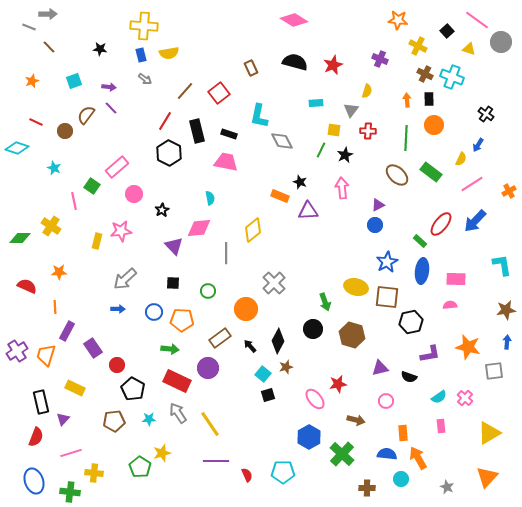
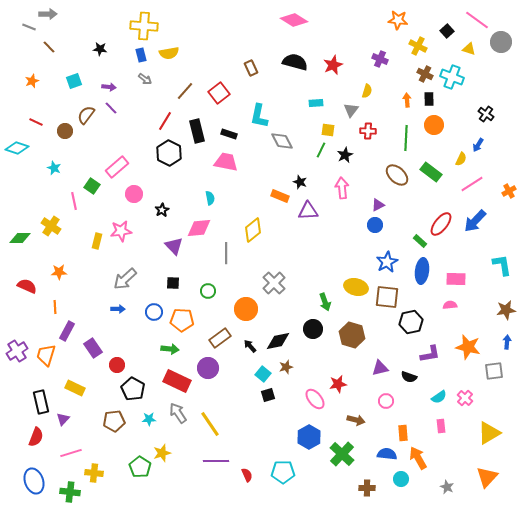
yellow square at (334, 130): moved 6 px left
black diamond at (278, 341): rotated 50 degrees clockwise
